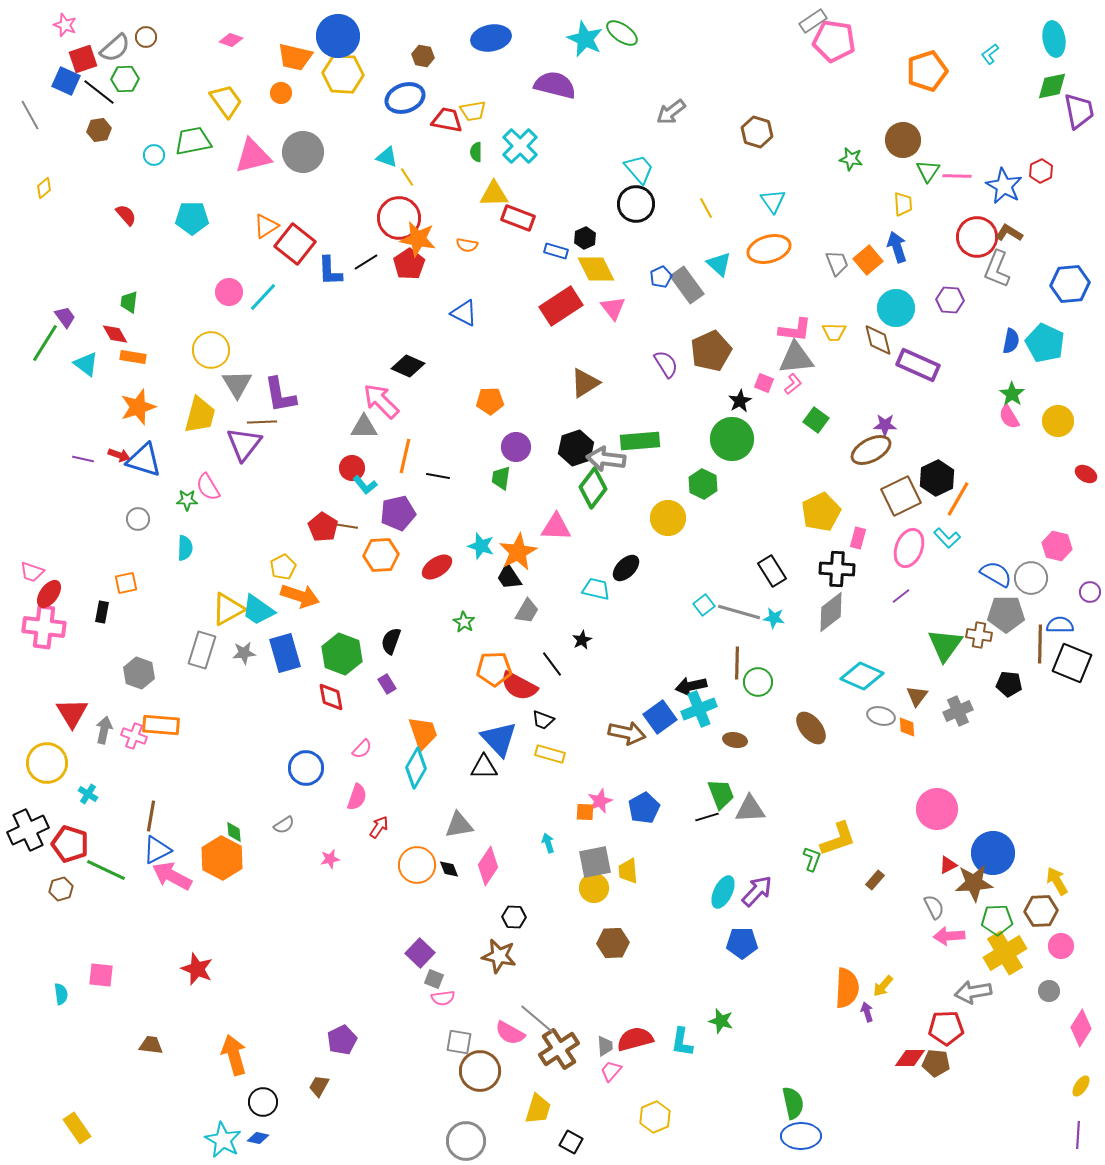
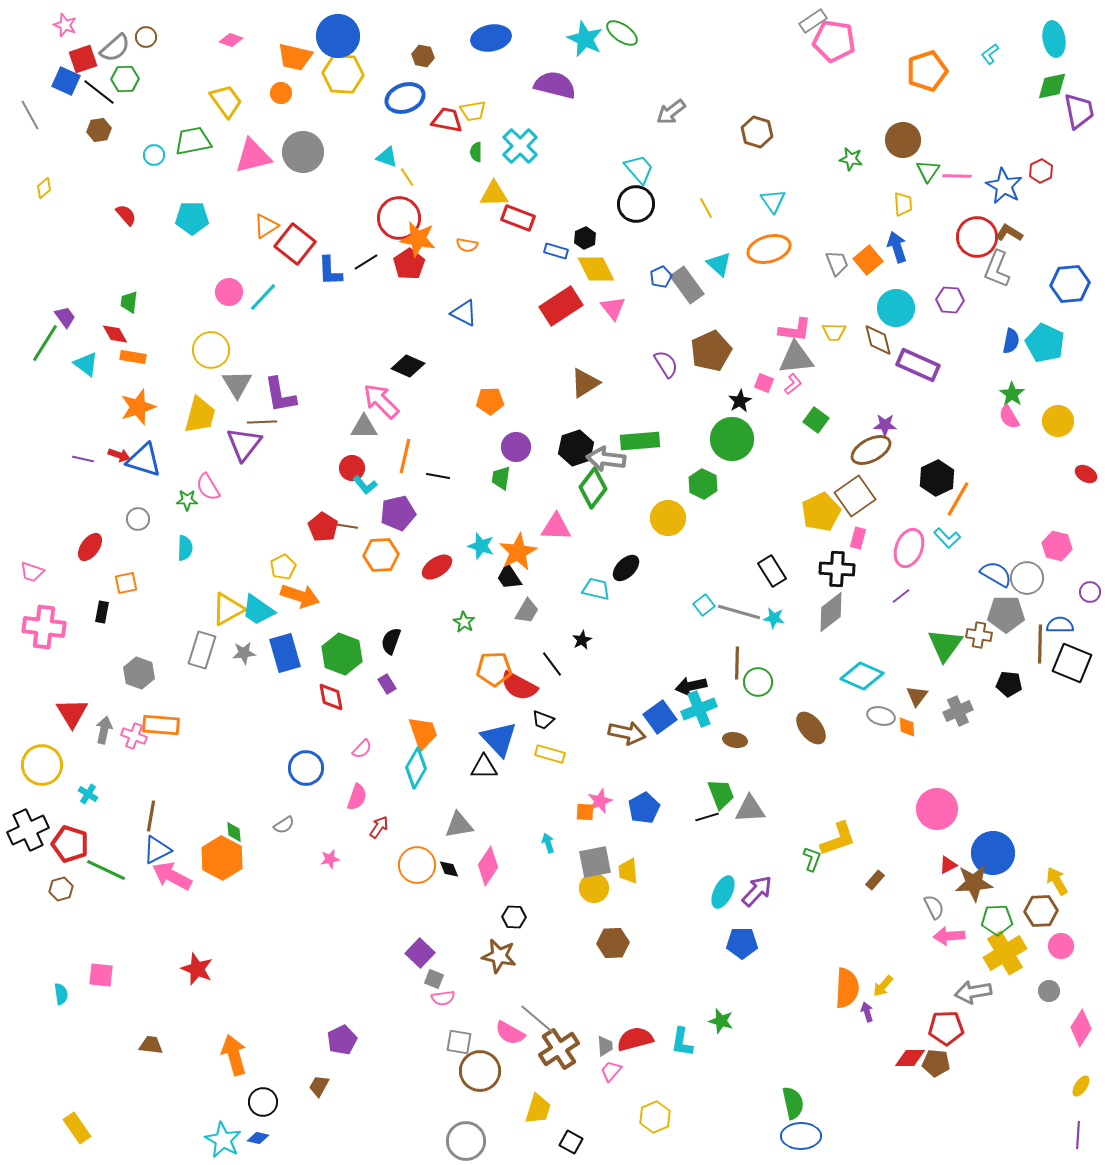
brown square at (901, 496): moved 46 px left; rotated 9 degrees counterclockwise
gray circle at (1031, 578): moved 4 px left
red ellipse at (49, 594): moved 41 px right, 47 px up
yellow circle at (47, 763): moved 5 px left, 2 px down
